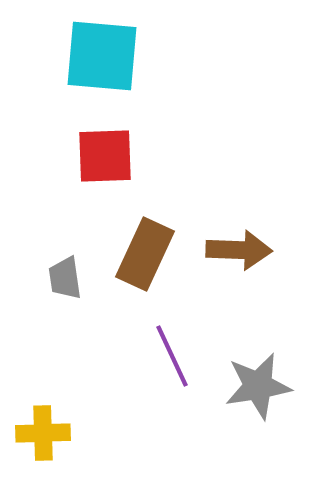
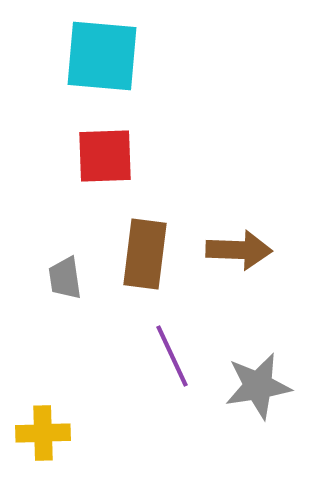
brown rectangle: rotated 18 degrees counterclockwise
